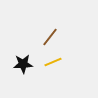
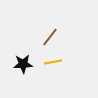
yellow line: rotated 12 degrees clockwise
